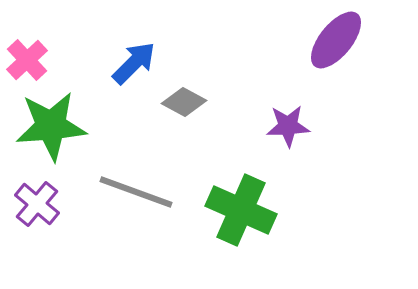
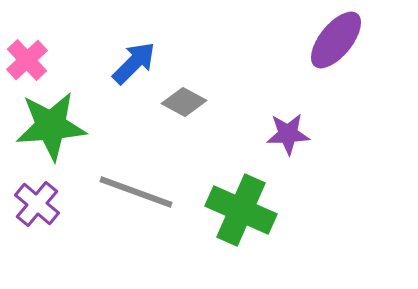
purple star: moved 8 px down
